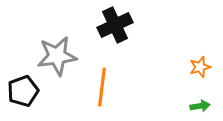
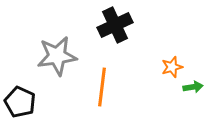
orange star: moved 28 px left
black pentagon: moved 3 px left, 11 px down; rotated 28 degrees counterclockwise
green arrow: moved 7 px left, 19 px up
